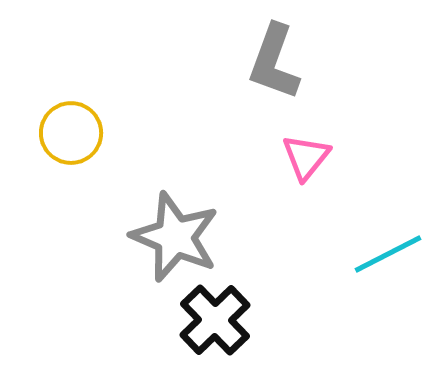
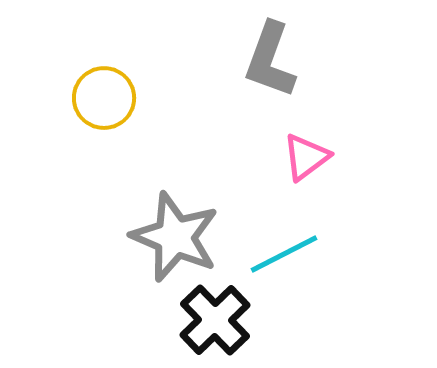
gray L-shape: moved 4 px left, 2 px up
yellow circle: moved 33 px right, 35 px up
pink triangle: rotated 14 degrees clockwise
cyan line: moved 104 px left
